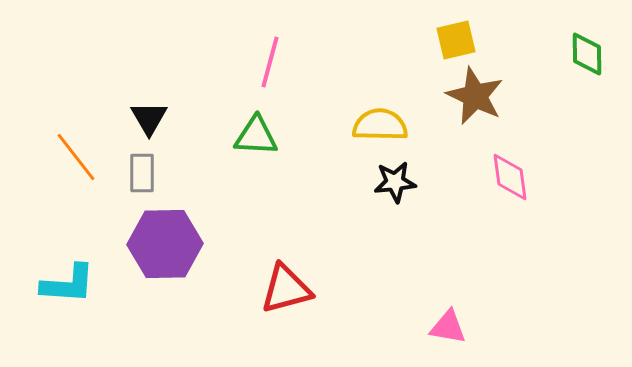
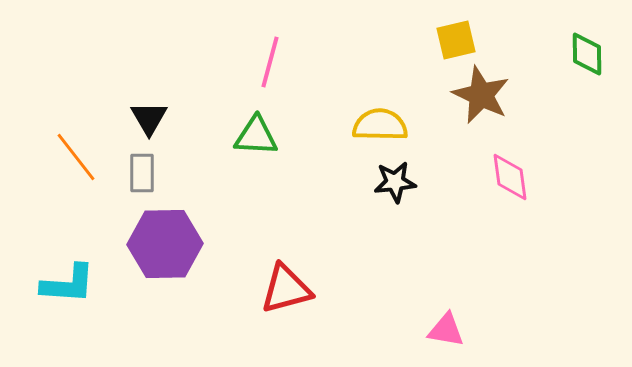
brown star: moved 6 px right, 1 px up
pink triangle: moved 2 px left, 3 px down
